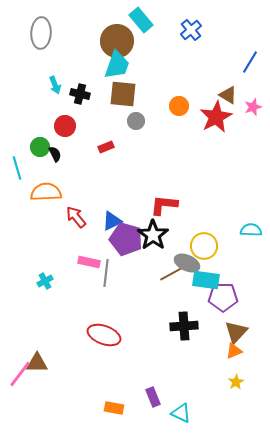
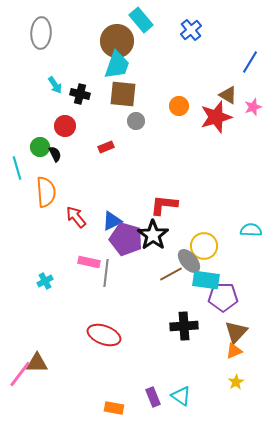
cyan arrow at (55, 85): rotated 12 degrees counterclockwise
red star at (216, 117): rotated 12 degrees clockwise
orange semicircle at (46, 192): rotated 88 degrees clockwise
gray ellipse at (187, 263): moved 2 px right, 2 px up; rotated 25 degrees clockwise
cyan triangle at (181, 413): moved 17 px up; rotated 10 degrees clockwise
